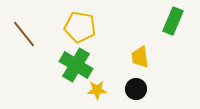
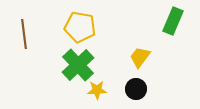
brown line: rotated 32 degrees clockwise
yellow trapezoid: rotated 45 degrees clockwise
green cross: moved 2 px right; rotated 16 degrees clockwise
